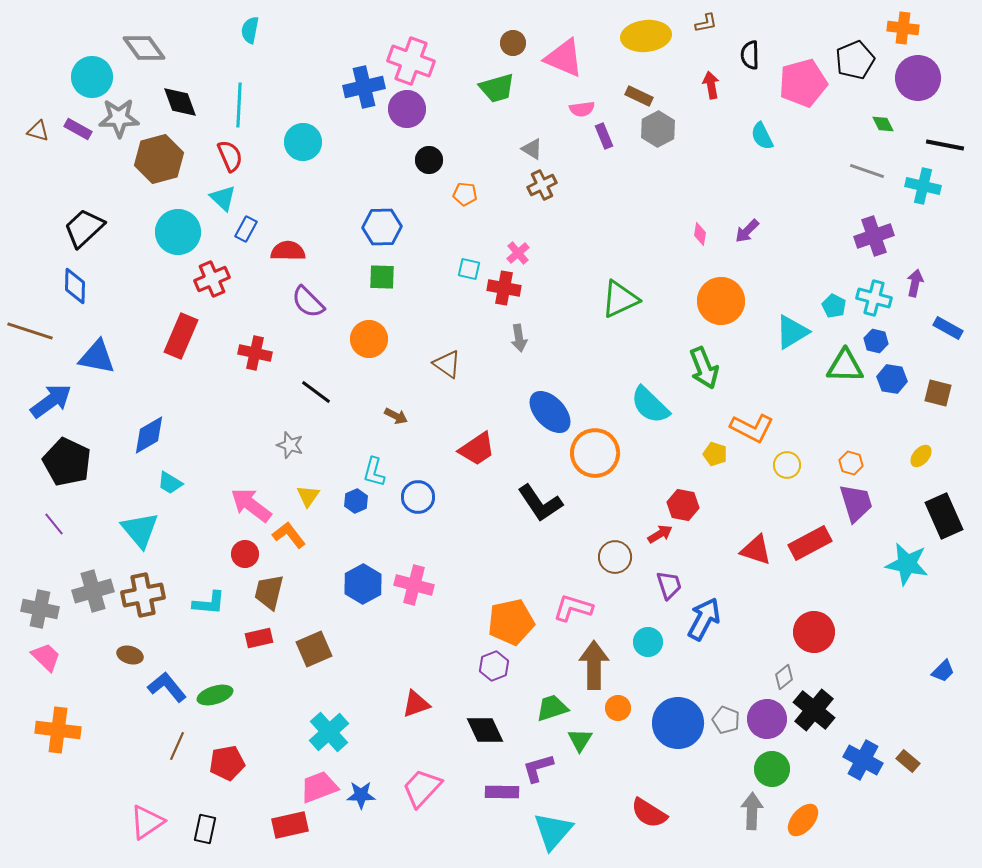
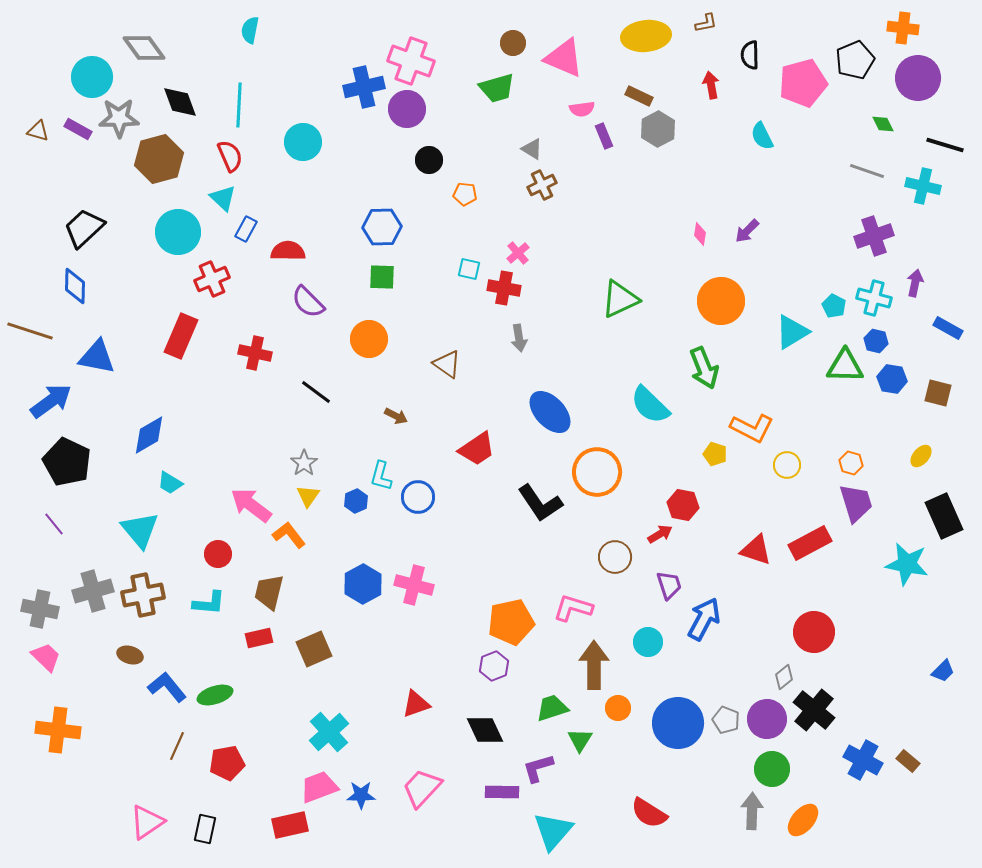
black line at (945, 145): rotated 6 degrees clockwise
gray star at (290, 445): moved 14 px right, 18 px down; rotated 20 degrees clockwise
orange circle at (595, 453): moved 2 px right, 19 px down
cyan L-shape at (374, 472): moved 7 px right, 4 px down
red circle at (245, 554): moved 27 px left
